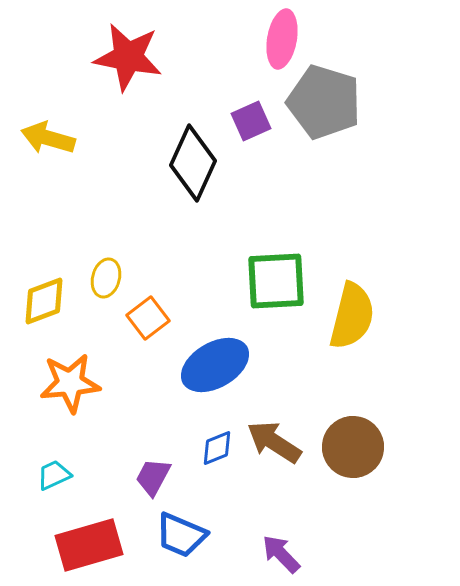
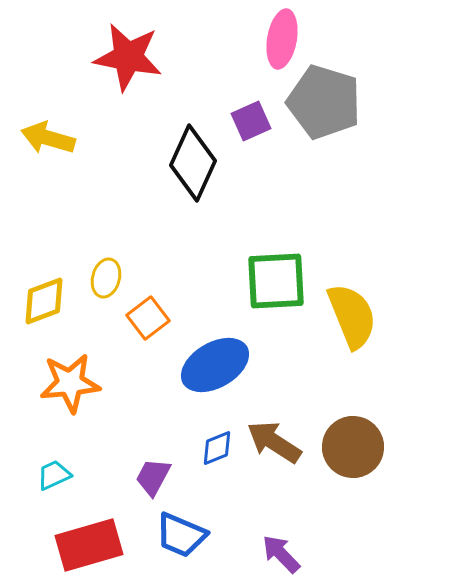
yellow semicircle: rotated 36 degrees counterclockwise
